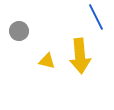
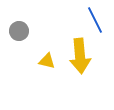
blue line: moved 1 px left, 3 px down
